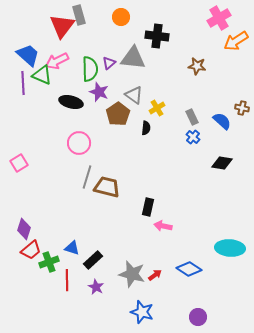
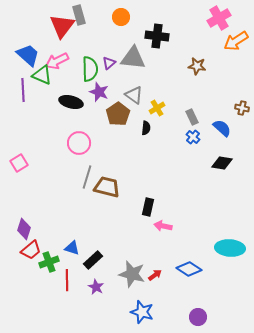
purple line at (23, 83): moved 7 px down
blue semicircle at (222, 121): moved 7 px down
